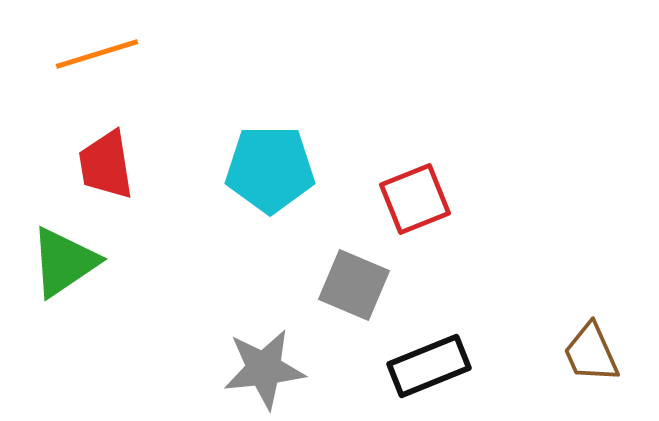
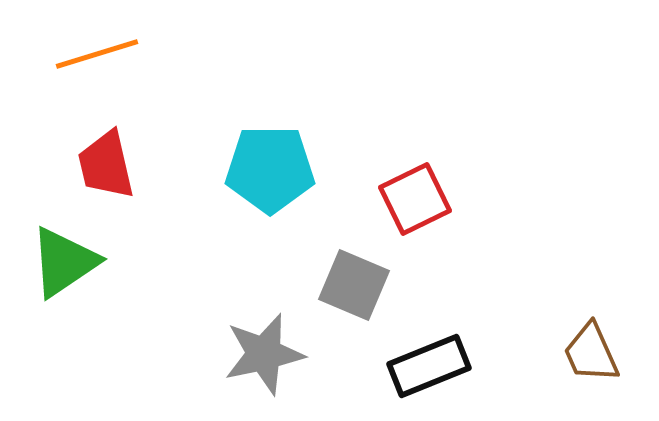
red trapezoid: rotated 4 degrees counterclockwise
red square: rotated 4 degrees counterclockwise
gray star: moved 15 px up; rotated 6 degrees counterclockwise
